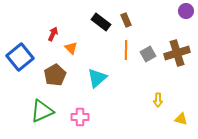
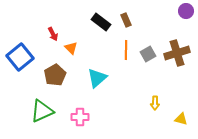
red arrow: rotated 128 degrees clockwise
yellow arrow: moved 3 px left, 3 px down
